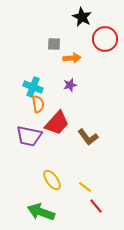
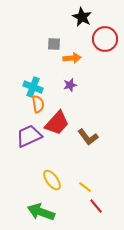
purple trapezoid: rotated 144 degrees clockwise
